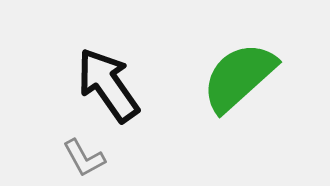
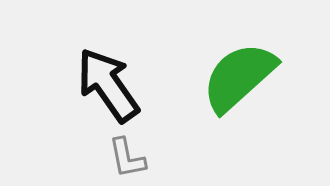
gray L-shape: moved 43 px right; rotated 18 degrees clockwise
